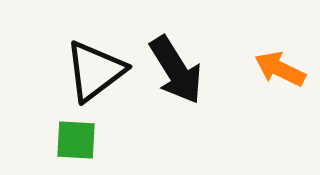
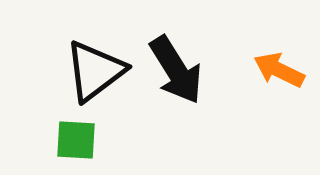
orange arrow: moved 1 px left, 1 px down
